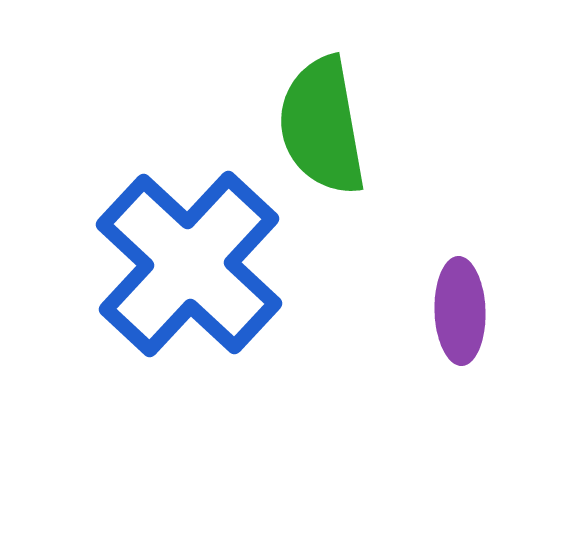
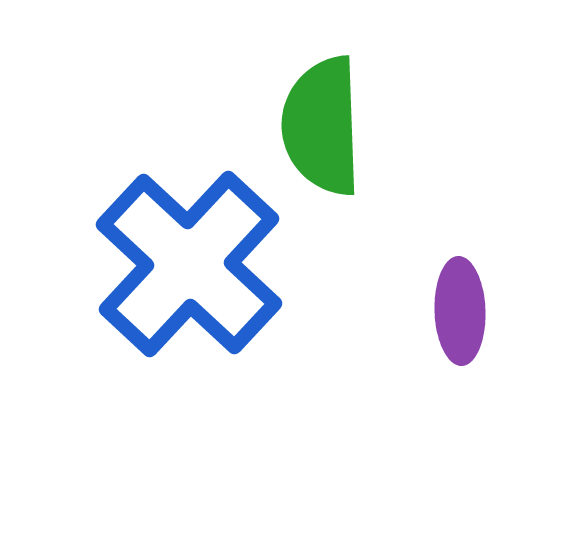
green semicircle: rotated 8 degrees clockwise
